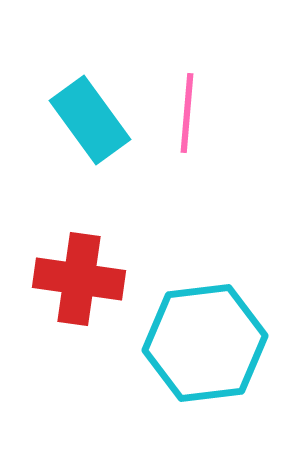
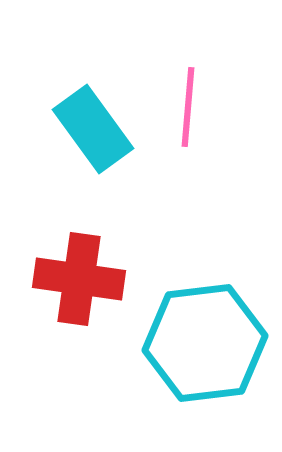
pink line: moved 1 px right, 6 px up
cyan rectangle: moved 3 px right, 9 px down
